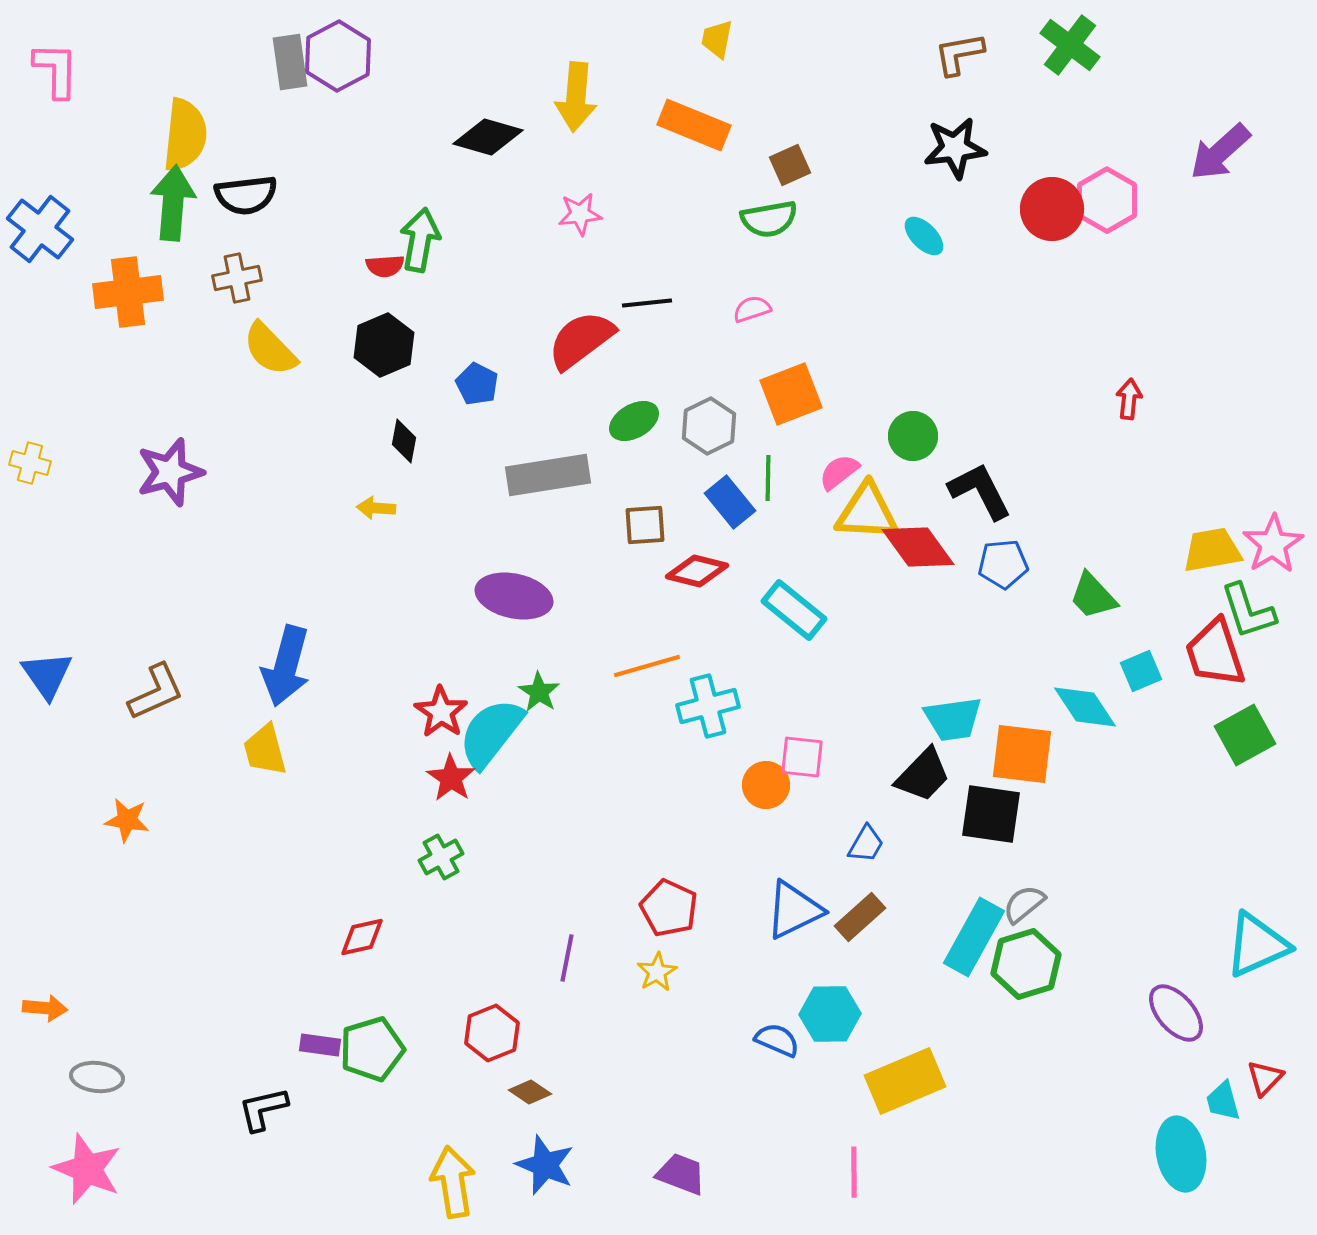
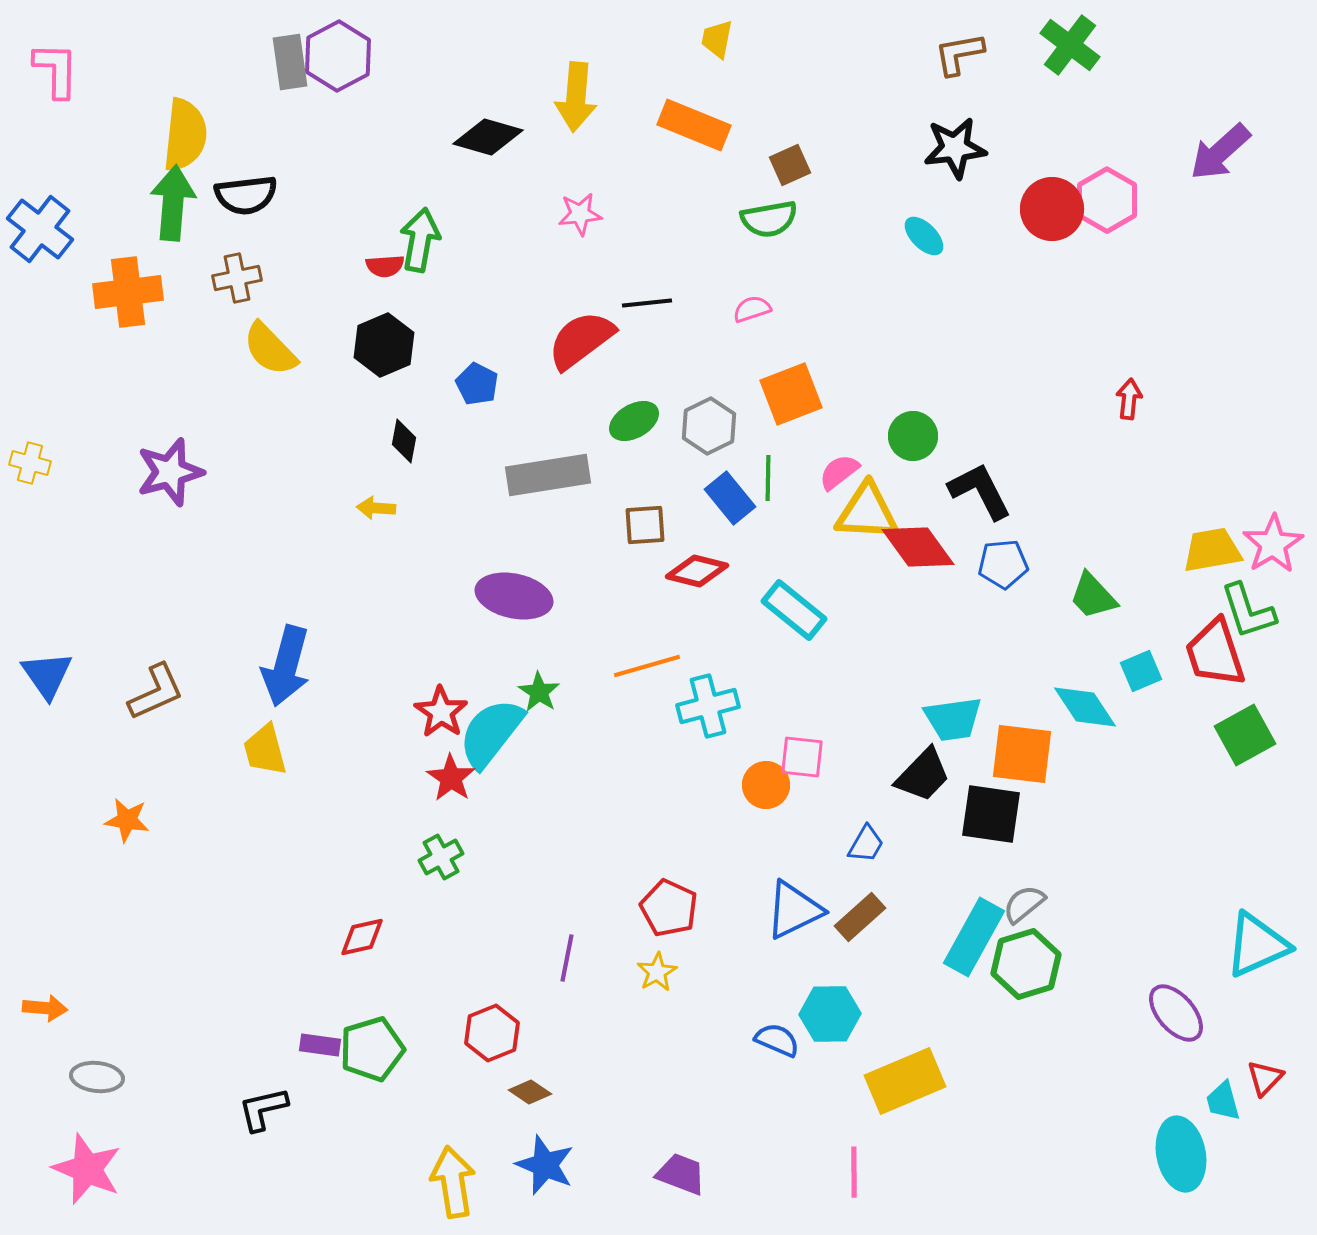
blue rectangle at (730, 502): moved 4 px up
